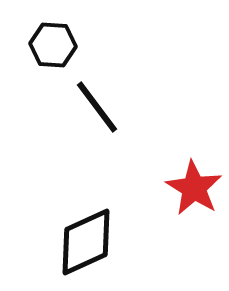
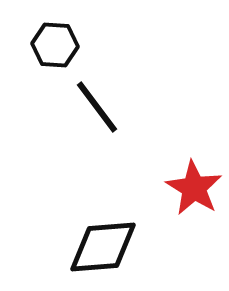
black hexagon: moved 2 px right
black diamond: moved 17 px right, 5 px down; rotated 20 degrees clockwise
